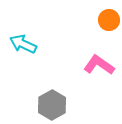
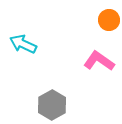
pink L-shape: moved 4 px up
